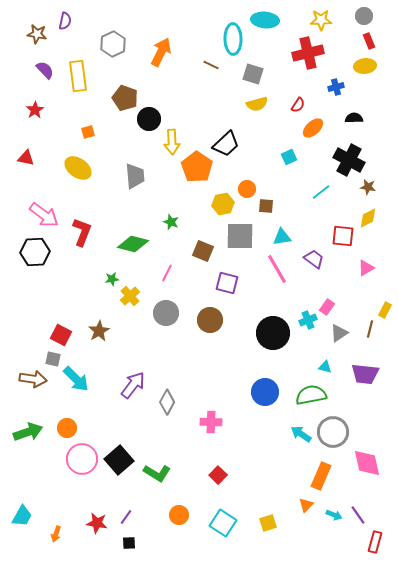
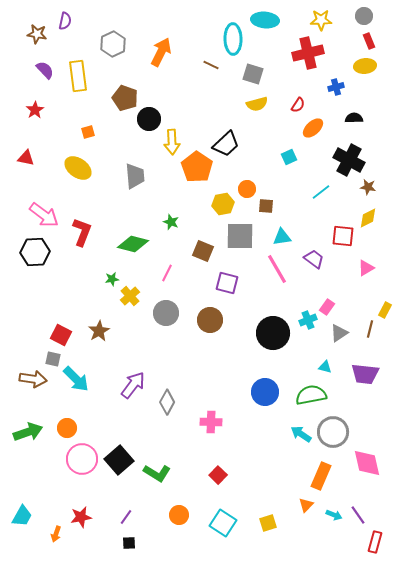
red star at (97, 523): moved 16 px left, 6 px up; rotated 20 degrees counterclockwise
